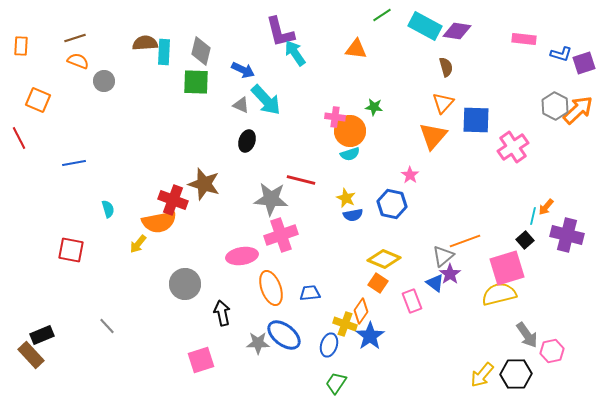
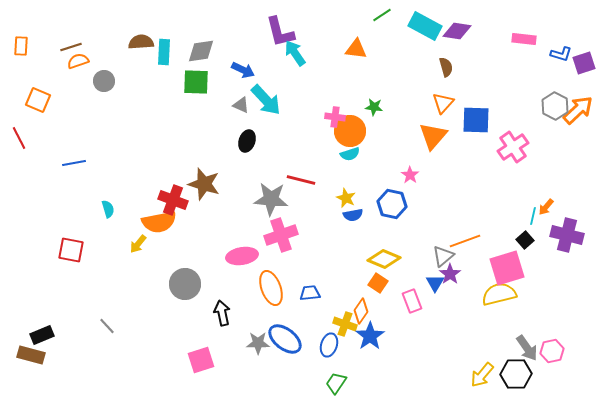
brown line at (75, 38): moved 4 px left, 9 px down
brown semicircle at (145, 43): moved 4 px left, 1 px up
gray diamond at (201, 51): rotated 68 degrees clockwise
orange semicircle at (78, 61): rotated 40 degrees counterclockwise
blue triangle at (435, 283): rotated 24 degrees clockwise
blue ellipse at (284, 335): moved 1 px right, 4 px down
gray arrow at (527, 335): moved 13 px down
brown rectangle at (31, 355): rotated 32 degrees counterclockwise
